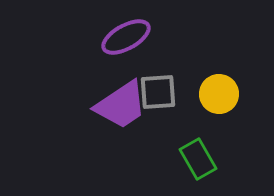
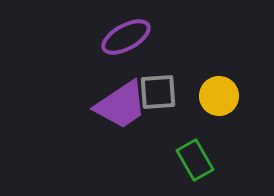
yellow circle: moved 2 px down
green rectangle: moved 3 px left, 1 px down
